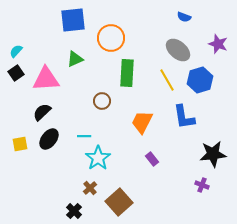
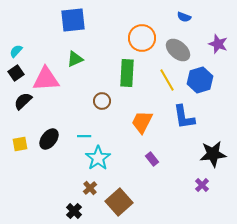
orange circle: moved 31 px right
black semicircle: moved 19 px left, 11 px up
purple cross: rotated 24 degrees clockwise
